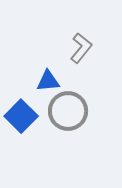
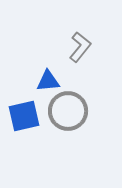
gray L-shape: moved 1 px left, 1 px up
blue square: moved 3 px right; rotated 32 degrees clockwise
